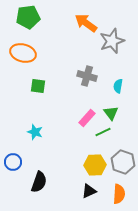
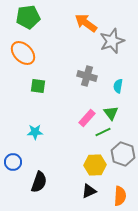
orange ellipse: rotated 30 degrees clockwise
cyan star: rotated 21 degrees counterclockwise
gray hexagon: moved 8 px up
orange semicircle: moved 1 px right, 2 px down
